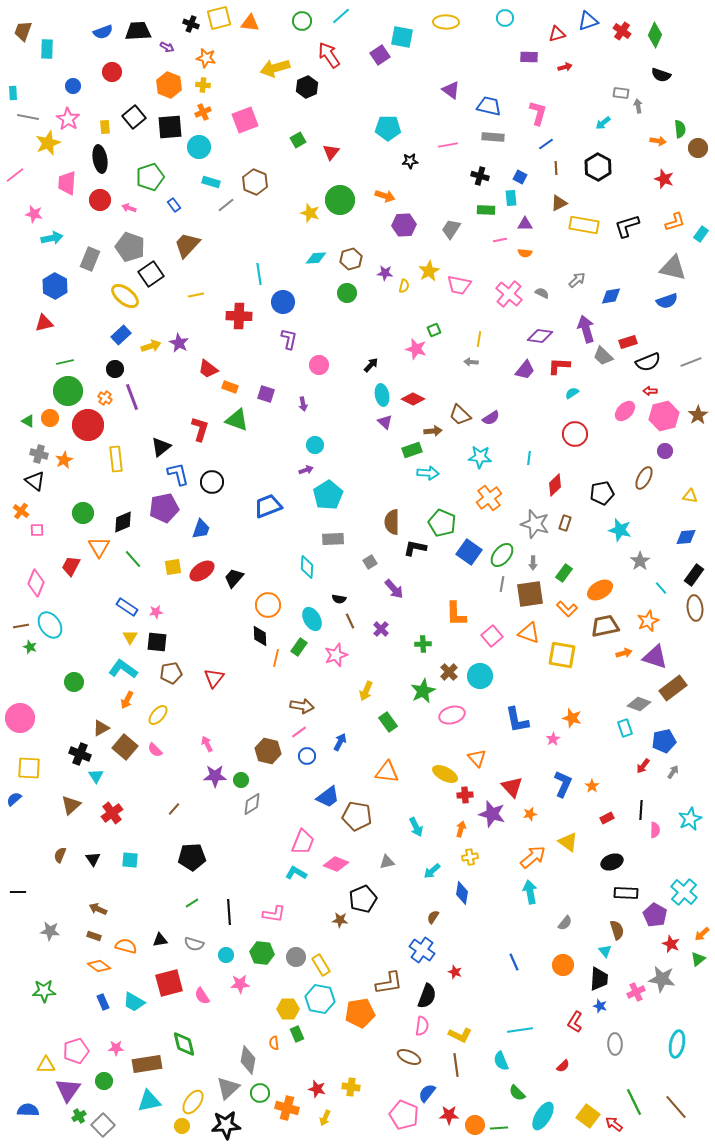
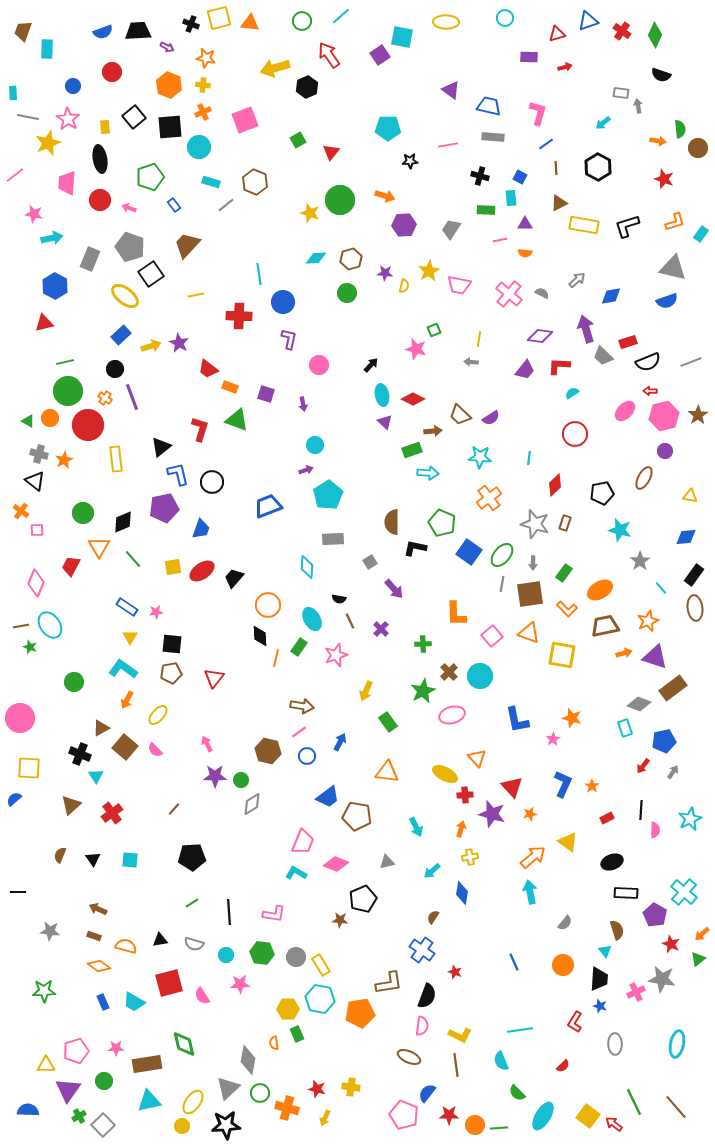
black square at (157, 642): moved 15 px right, 2 px down
